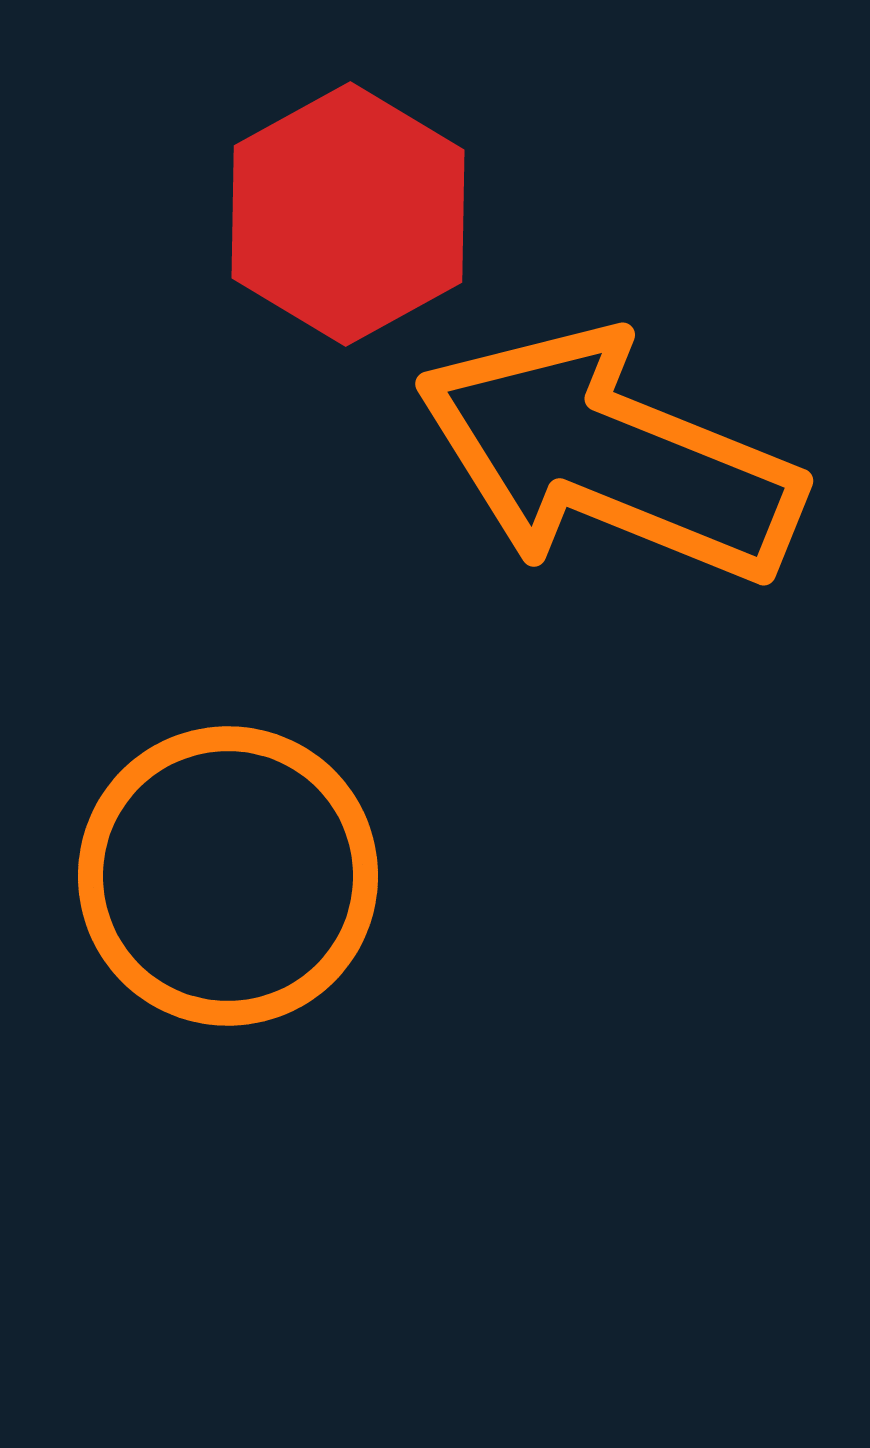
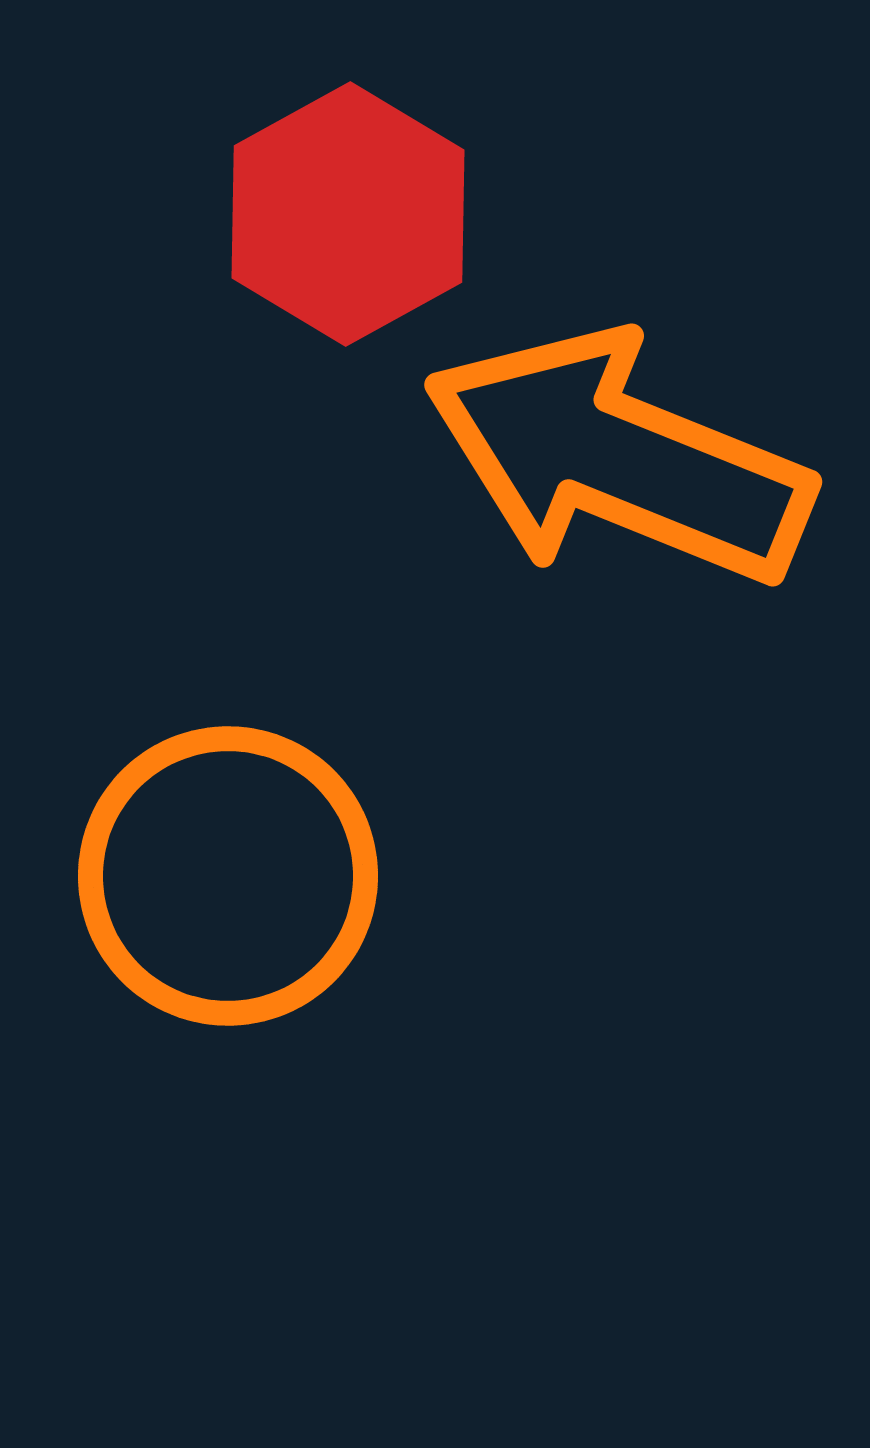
orange arrow: moved 9 px right, 1 px down
